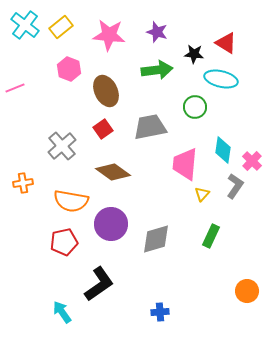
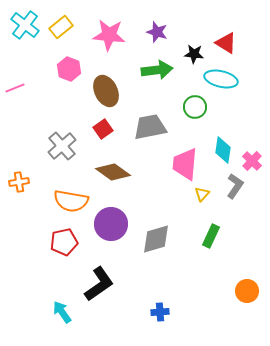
orange cross: moved 4 px left, 1 px up
